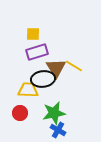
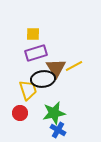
purple rectangle: moved 1 px left, 1 px down
yellow line: rotated 60 degrees counterclockwise
yellow trapezoid: rotated 70 degrees clockwise
